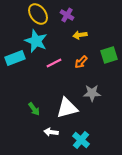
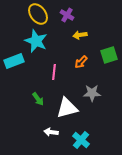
cyan rectangle: moved 1 px left, 3 px down
pink line: moved 9 px down; rotated 56 degrees counterclockwise
green arrow: moved 4 px right, 10 px up
